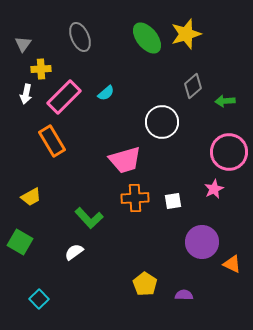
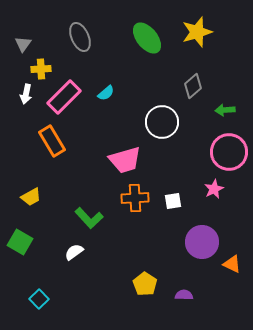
yellow star: moved 11 px right, 2 px up
green arrow: moved 9 px down
